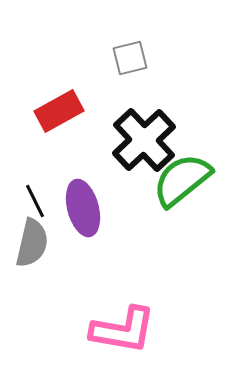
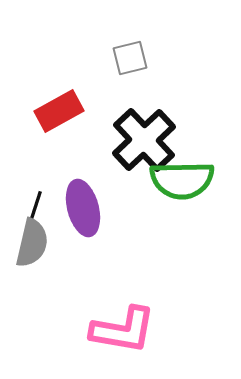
green semicircle: rotated 142 degrees counterclockwise
black line: moved 7 px down; rotated 44 degrees clockwise
